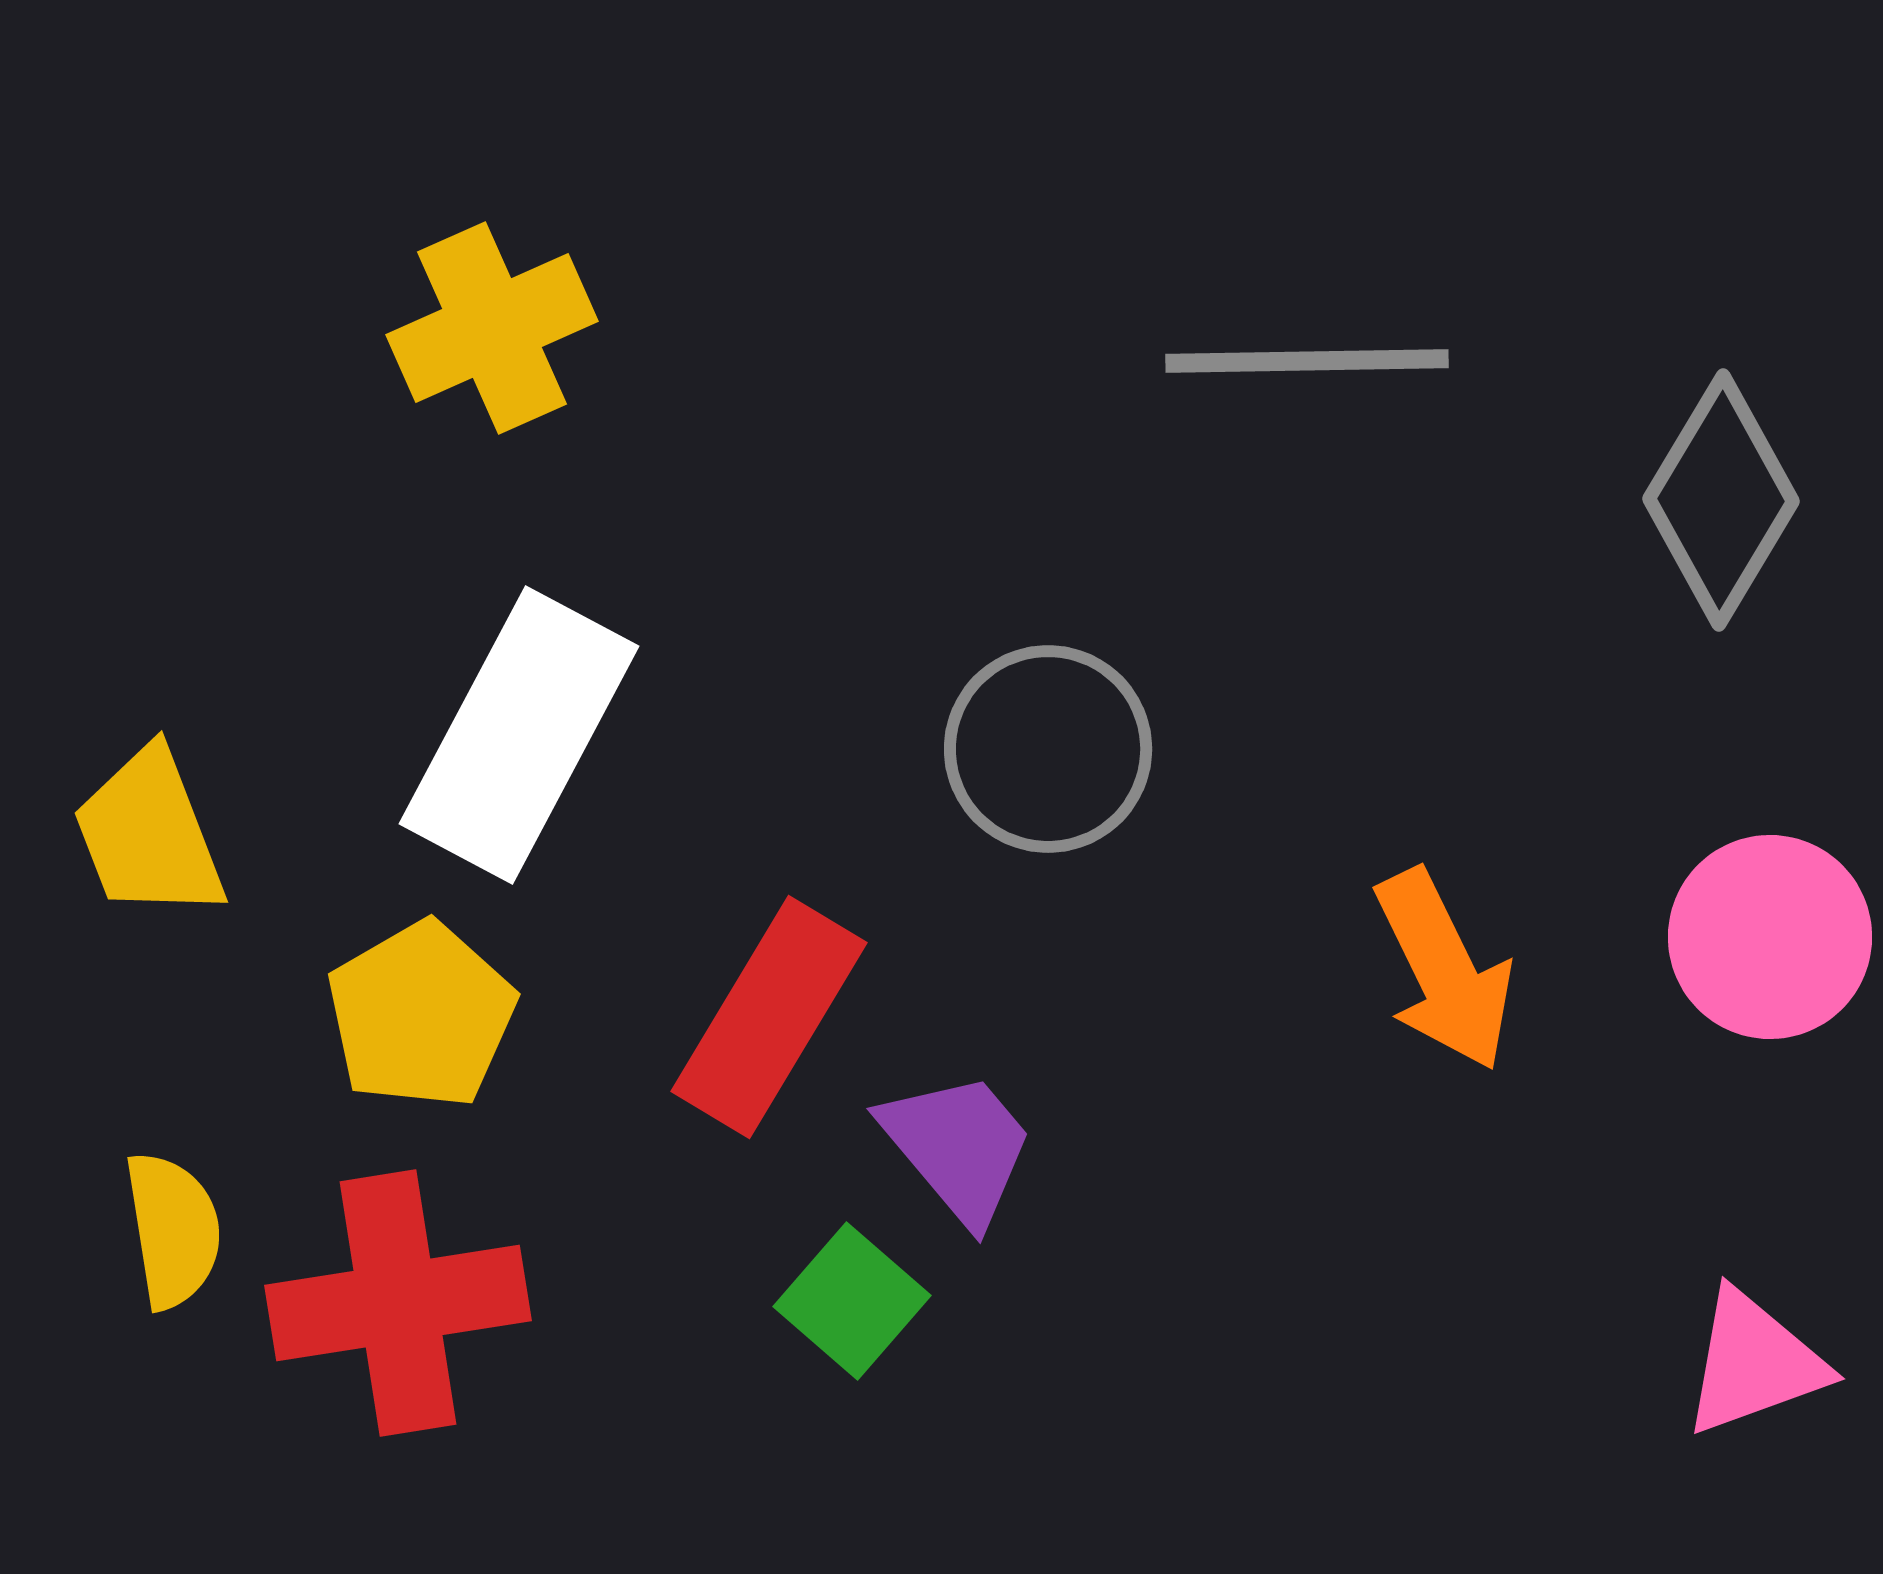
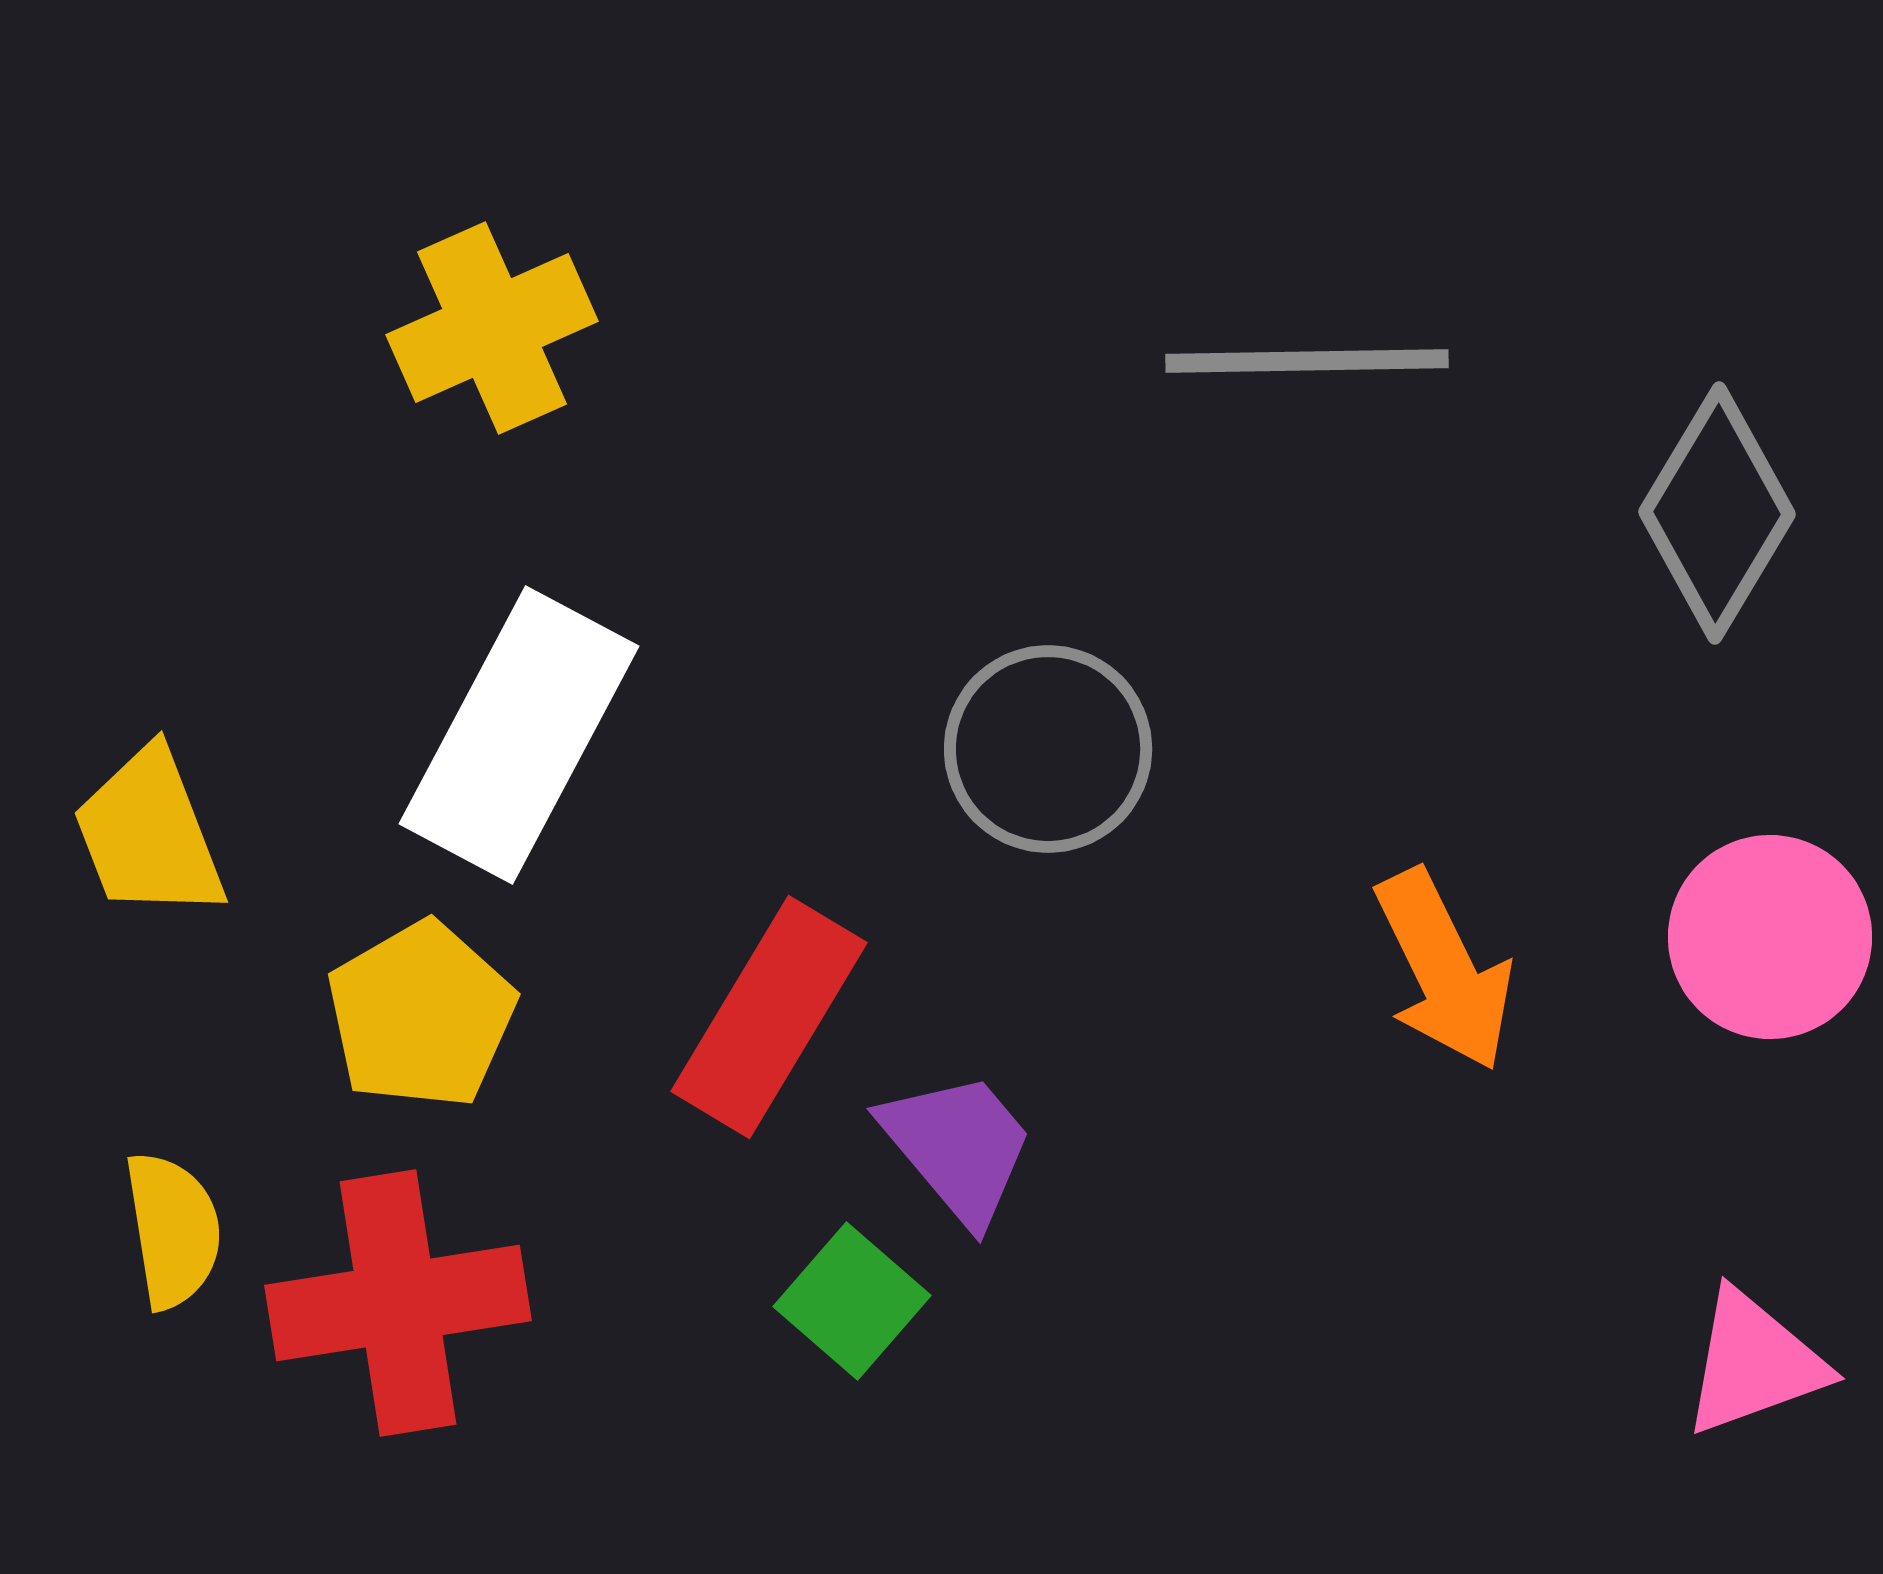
gray diamond: moved 4 px left, 13 px down
